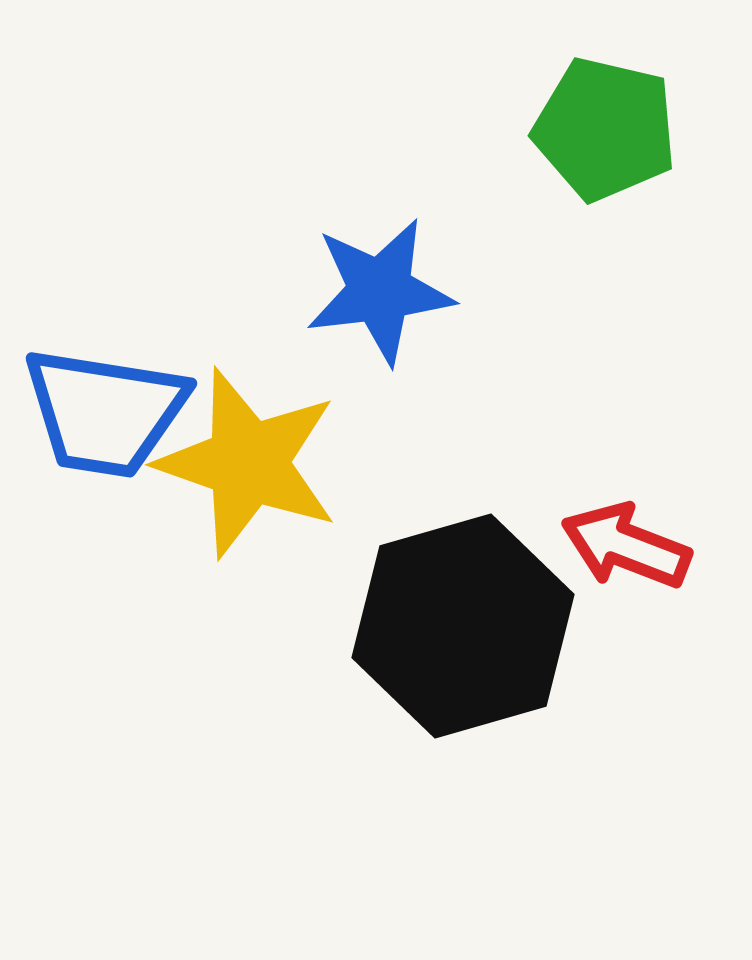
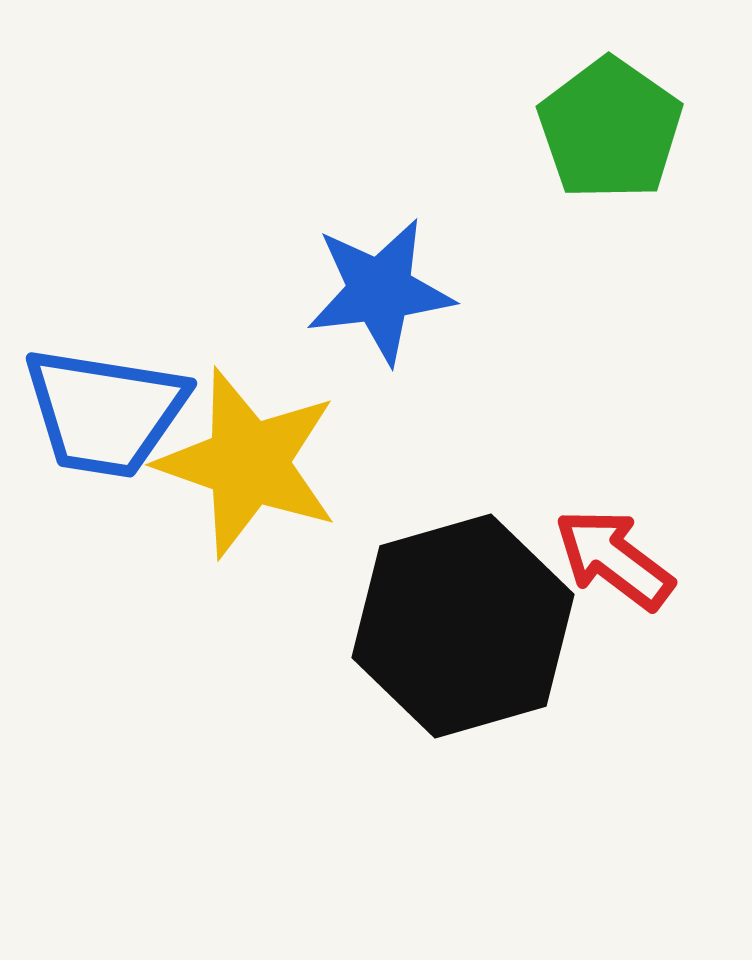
green pentagon: moved 5 px right; rotated 22 degrees clockwise
red arrow: moved 12 px left, 13 px down; rotated 16 degrees clockwise
